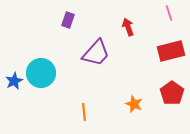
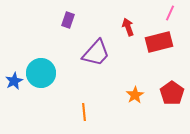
pink line: moved 1 px right; rotated 42 degrees clockwise
red rectangle: moved 12 px left, 9 px up
orange star: moved 1 px right, 9 px up; rotated 18 degrees clockwise
